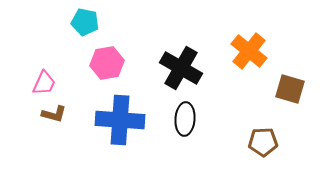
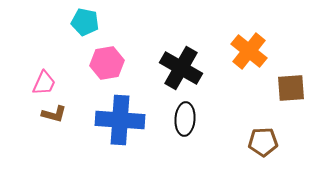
brown square: moved 1 px right, 1 px up; rotated 20 degrees counterclockwise
